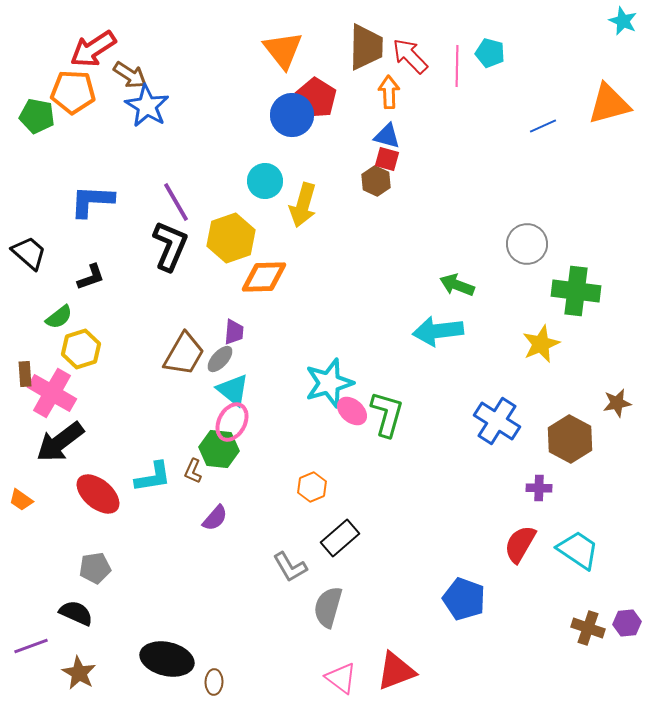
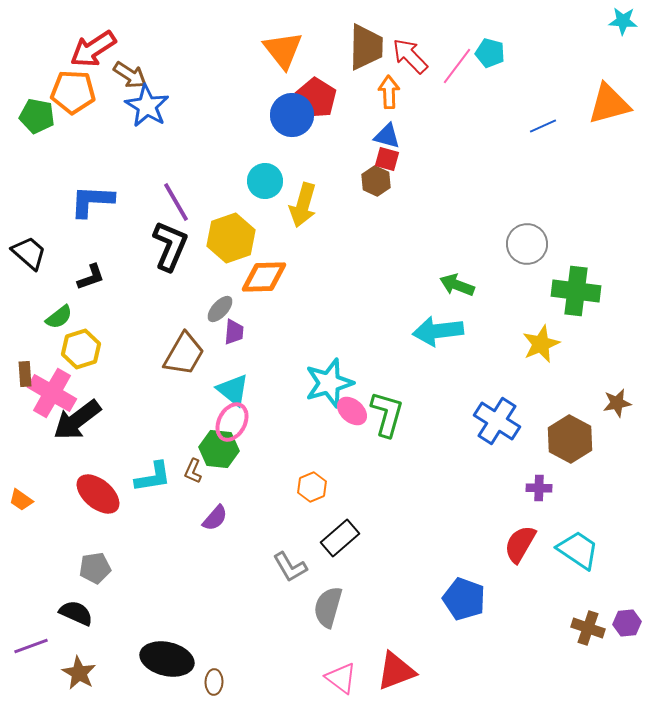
cyan star at (623, 21): rotated 20 degrees counterclockwise
pink line at (457, 66): rotated 36 degrees clockwise
gray ellipse at (220, 359): moved 50 px up
black arrow at (60, 442): moved 17 px right, 22 px up
